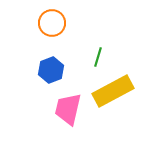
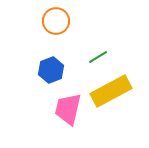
orange circle: moved 4 px right, 2 px up
green line: rotated 42 degrees clockwise
yellow rectangle: moved 2 px left
